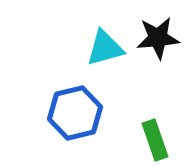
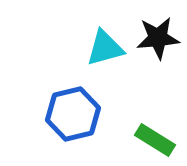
blue hexagon: moved 2 px left, 1 px down
green rectangle: rotated 39 degrees counterclockwise
